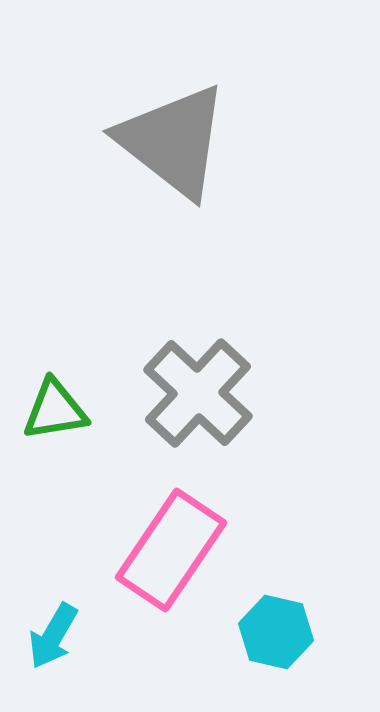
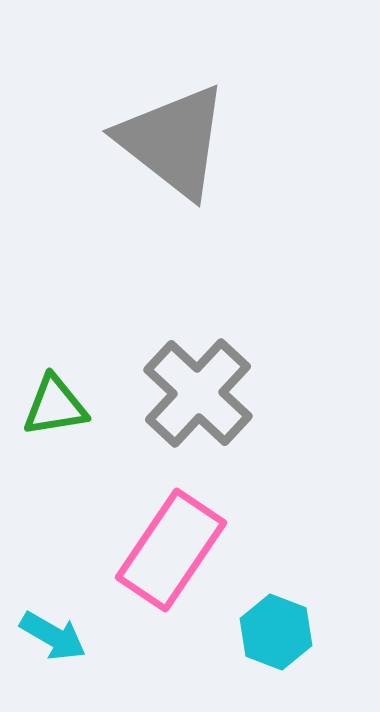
green triangle: moved 4 px up
cyan hexagon: rotated 8 degrees clockwise
cyan arrow: rotated 90 degrees counterclockwise
